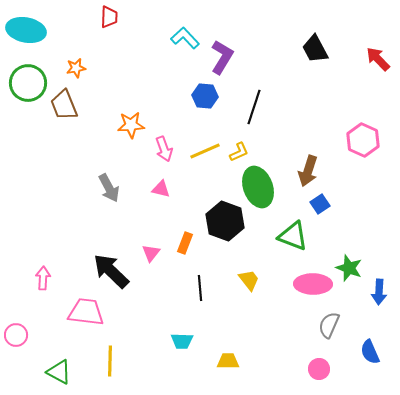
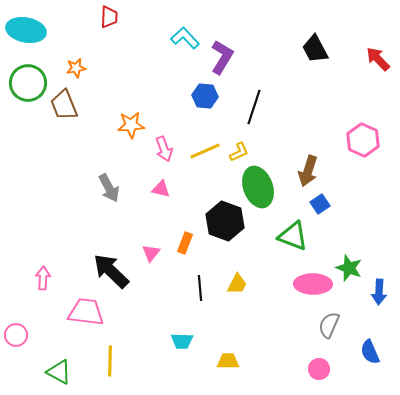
yellow trapezoid at (249, 280): moved 12 px left, 4 px down; rotated 65 degrees clockwise
